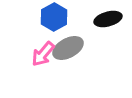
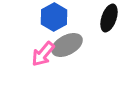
black ellipse: moved 1 px right, 1 px up; rotated 56 degrees counterclockwise
gray ellipse: moved 1 px left, 3 px up
